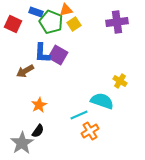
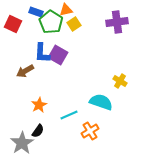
green pentagon: rotated 10 degrees clockwise
cyan semicircle: moved 1 px left, 1 px down
cyan line: moved 10 px left
